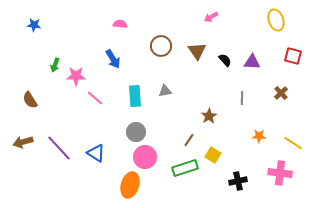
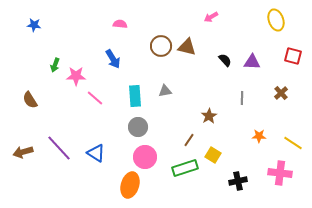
brown triangle: moved 10 px left, 4 px up; rotated 42 degrees counterclockwise
gray circle: moved 2 px right, 5 px up
brown arrow: moved 10 px down
